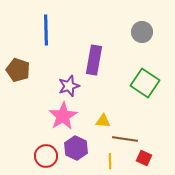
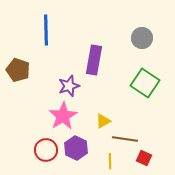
gray circle: moved 6 px down
yellow triangle: rotated 35 degrees counterclockwise
red circle: moved 6 px up
